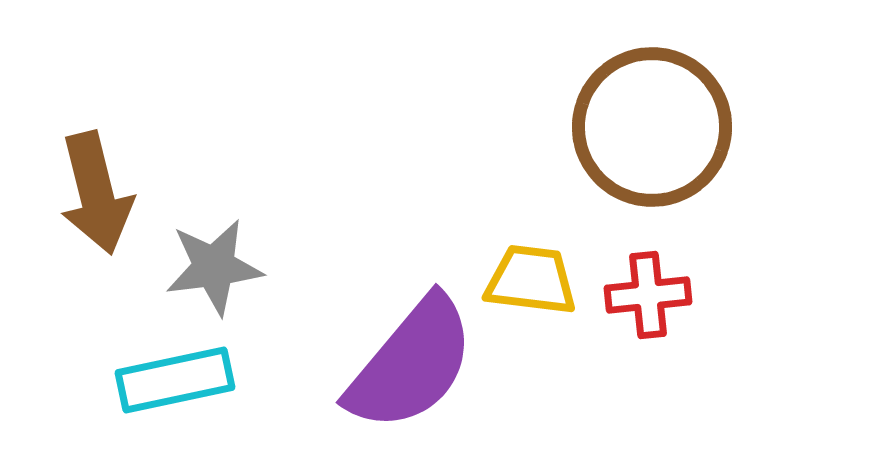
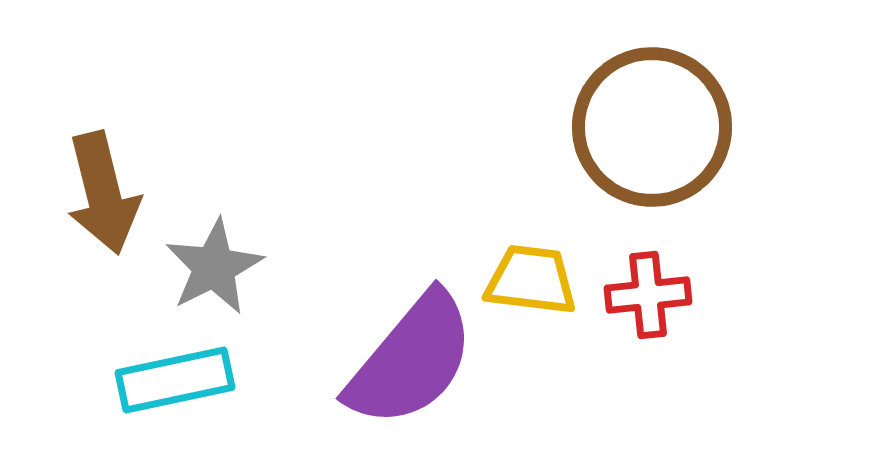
brown arrow: moved 7 px right
gray star: rotated 20 degrees counterclockwise
purple semicircle: moved 4 px up
